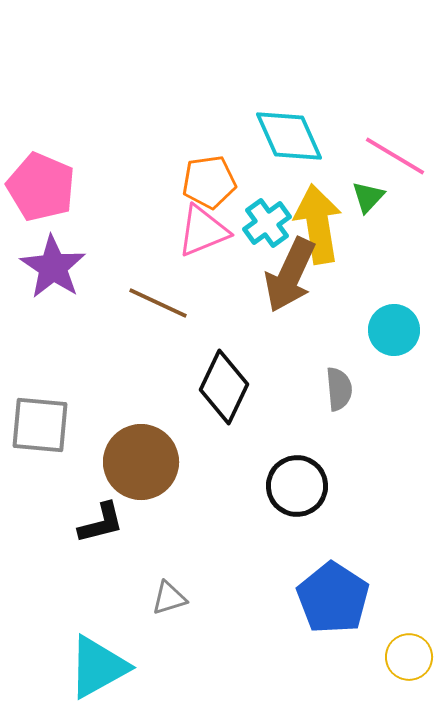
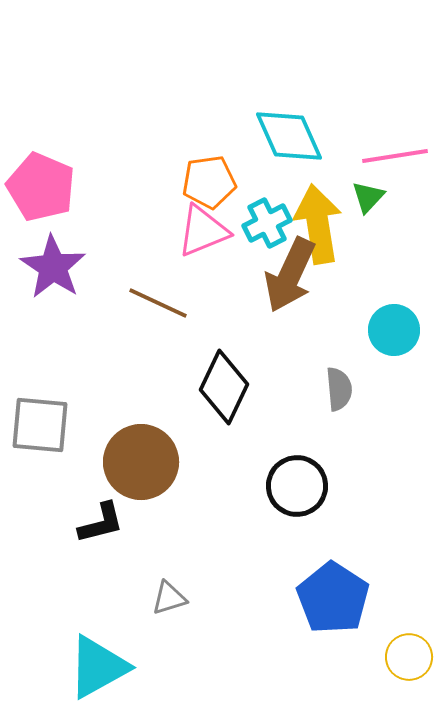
pink line: rotated 40 degrees counterclockwise
cyan cross: rotated 9 degrees clockwise
